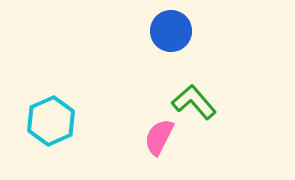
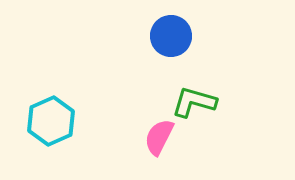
blue circle: moved 5 px down
green L-shape: rotated 33 degrees counterclockwise
